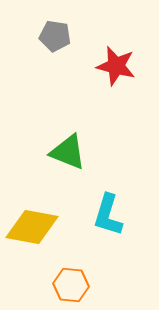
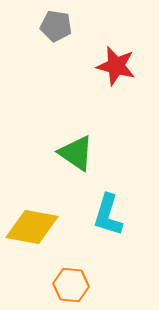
gray pentagon: moved 1 px right, 10 px up
green triangle: moved 8 px right, 1 px down; rotated 12 degrees clockwise
